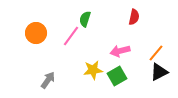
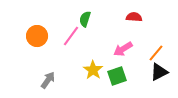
red semicircle: rotated 98 degrees counterclockwise
orange circle: moved 1 px right, 3 px down
pink arrow: moved 3 px right, 2 px up; rotated 18 degrees counterclockwise
yellow star: rotated 30 degrees counterclockwise
green square: rotated 12 degrees clockwise
